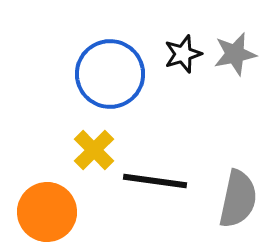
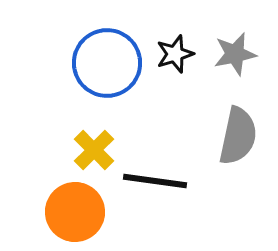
black star: moved 8 px left
blue circle: moved 3 px left, 11 px up
gray semicircle: moved 63 px up
orange circle: moved 28 px right
